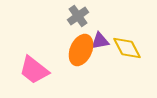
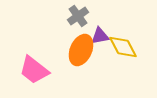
purple triangle: moved 5 px up
yellow diamond: moved 4 px left, 1 px up
